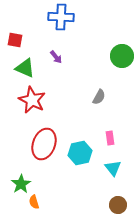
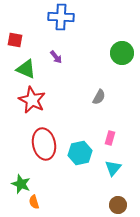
green circle: moved 3 px up
green triangle: moved 1 px right, 1 px down
pink rectangle: rotated 24 degrees clockwise
red ellipse: rotated 32 degrees counterclockwise
cyan triangle: rotated 18 degrees clockwise
green star: rotated 18 degrees counterclockwise
